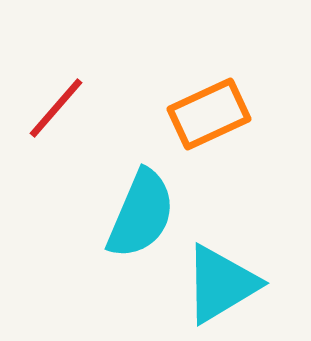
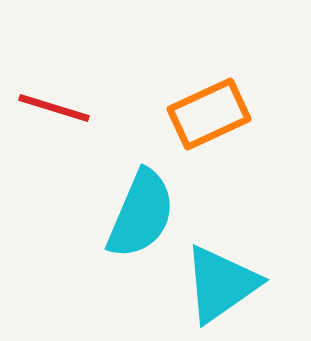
red line: moved 2 px left; rotated 66 degrees clockwise
cyan triangle: rotated 4 degrees counterclockwise
